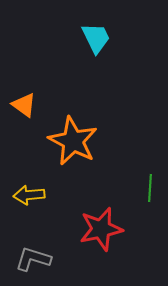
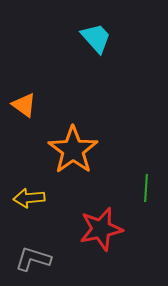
cyan trapezoid: rotated 16 degrees counterclockwise
orange star: moved 9 px down; rotated 9 degrees clockwise
green line: moved 4 px left
yellow arrow: moved 3 px down
